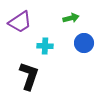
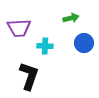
purple trapezoid: moved 1 px left, 6 px down; rotated 30 degrees clockwise
